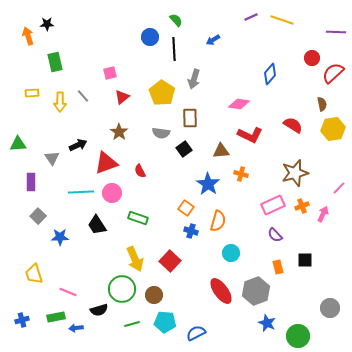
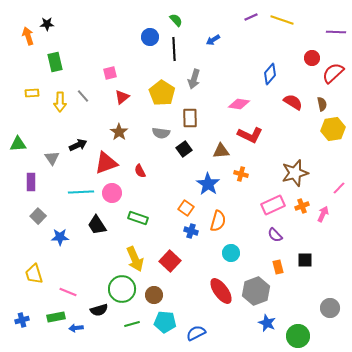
red semicircle at (293, 125): moved 23 px up
